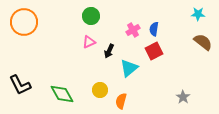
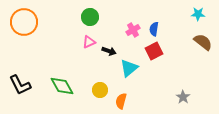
green circle: moved 1 px left, 1 px down
black arrow: rotated 96 degrees counterclockwise
green diamond: moved 8 px up
